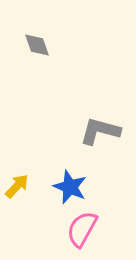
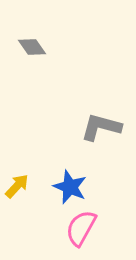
gray diamond: moved 5 px left, 2 px down; rotated 16 degrees counterclockwise
gray L-shape: moved 1 px right, 4 px up
pink semicircle: moved 1 px left, 1 px up
